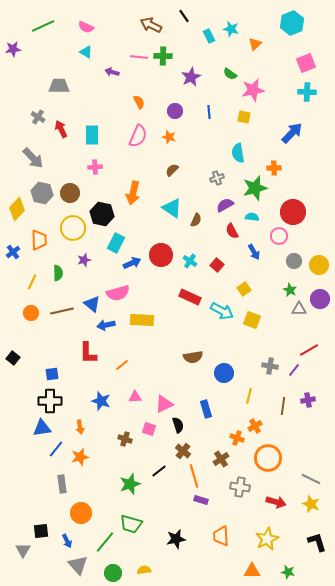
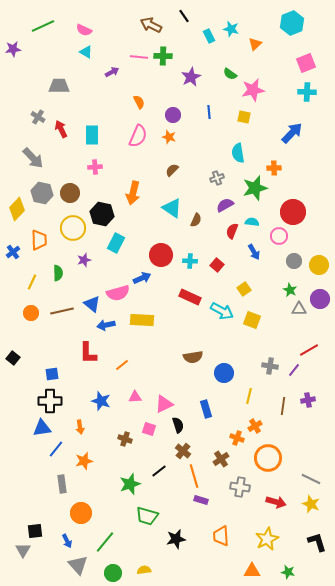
pink semicircle at (86, 27): moved 2 px left, 3 px down
purple arrow at (112, 72): rotated 136 degrees clockwise
purple circle at (175, 111): moved 2 px left, 4 px down
cyan semicircle at (252, 217): moved 5 px down
red semicircle at (232, 231): rotated 49 degrees clockwise
cyan cross at (190, 261): rotated 32 degrees counterclockwise
blue arrow at (132, 263): moved 10 px right, 15 px down
orange star at (80, 457): moved 4 px right, 4 px down
green trapezoid at (131, 524): moved 16 px right, 8 px up
black square at (41, 531): moved 6 px left
